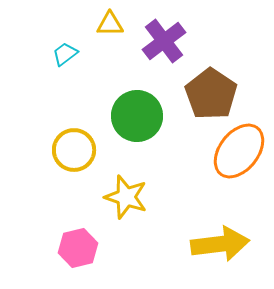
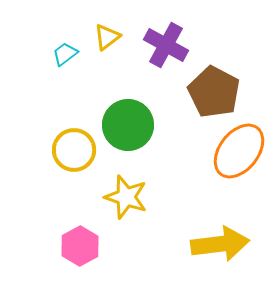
yellow triangle: moved 3 px left, 13 px down; rotated 36 degrees counterclockwise
purple cross: moved 2 px right, 4 px down; rotated 24 degrees counterclockwise
brown pentagon: moved 3 px right, 2 px up; rotated 6 degrees counterclockwise
green circle: moved 9 px left, 9 px down
pink hexagon: moved 2 px right, 2 px up; rotated 15 degrees counterclockwise
